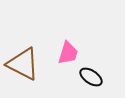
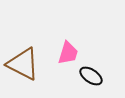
black ellipse: moved 1 px up
